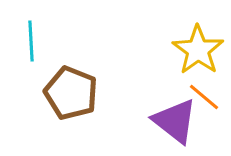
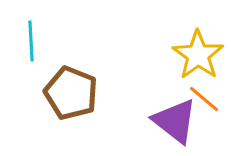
yellow star: moved 5 px down
orange line: moved 2 px down
